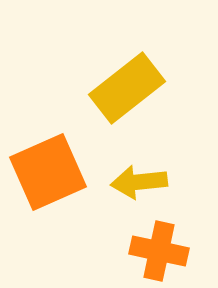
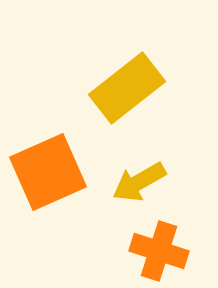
yellow arrow: rotated 24 degrees counterclockwise
orange cross: rotated 6 degrees clockwise
